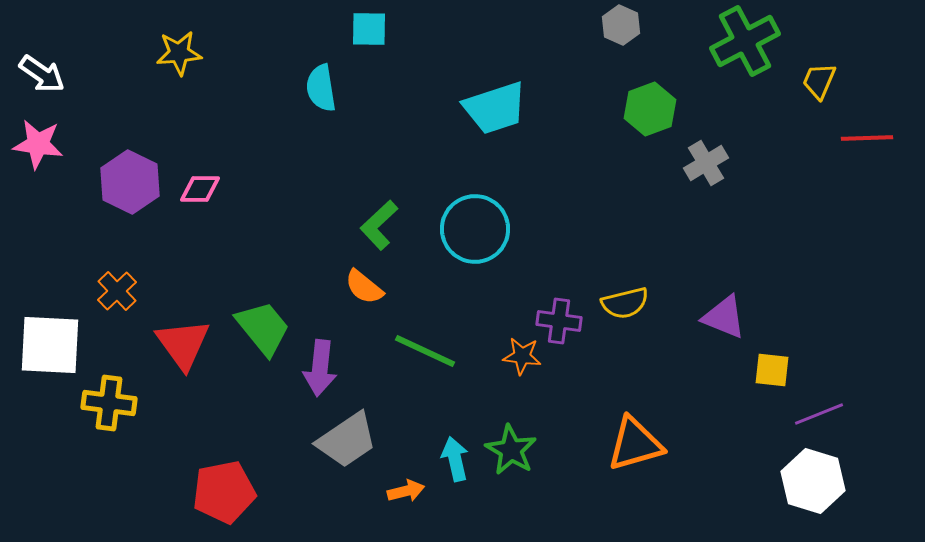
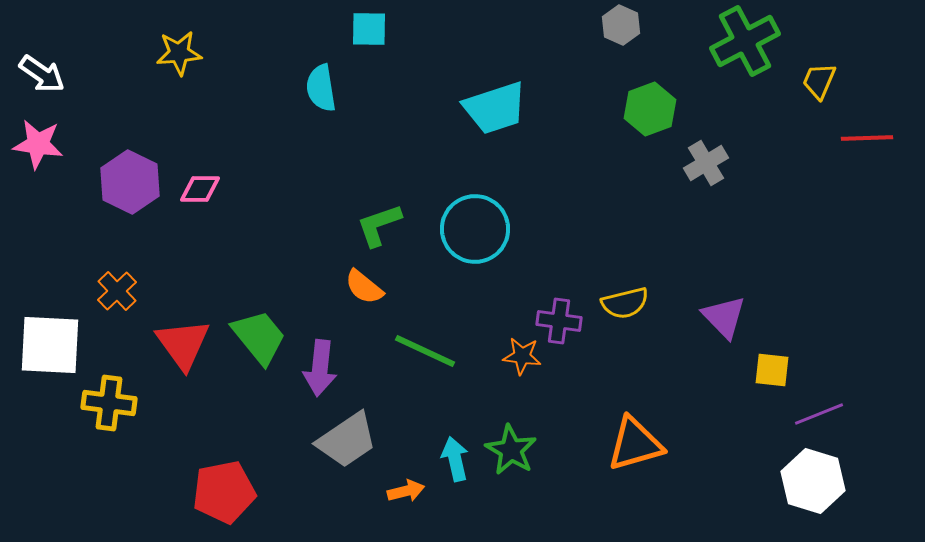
green L-shape: rotated 24 degrees clockwise
purple triangle: rotated 24 degrees clockwise
green trapezoid: moved 4 px left, 9 px down
